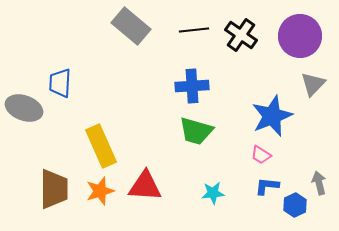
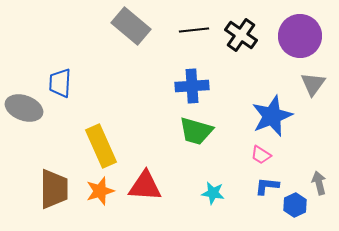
gray triangle: rotated 8 degrees counterclockwise
cyan star: rotated 15 degrees clockwise
